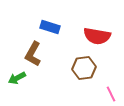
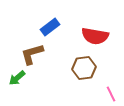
blue rectangle: rotated 54 degrees counterclockwise
red semicircle: moved 2 px left
brown L-shape: moved 1 px left; rotated 45 degrees clockwise
green arrow: rotated 12 degrees counterclockwise
